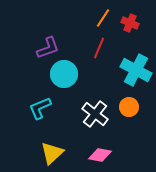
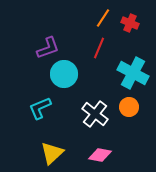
cyan cross: moved 3 px left, 3 px down
